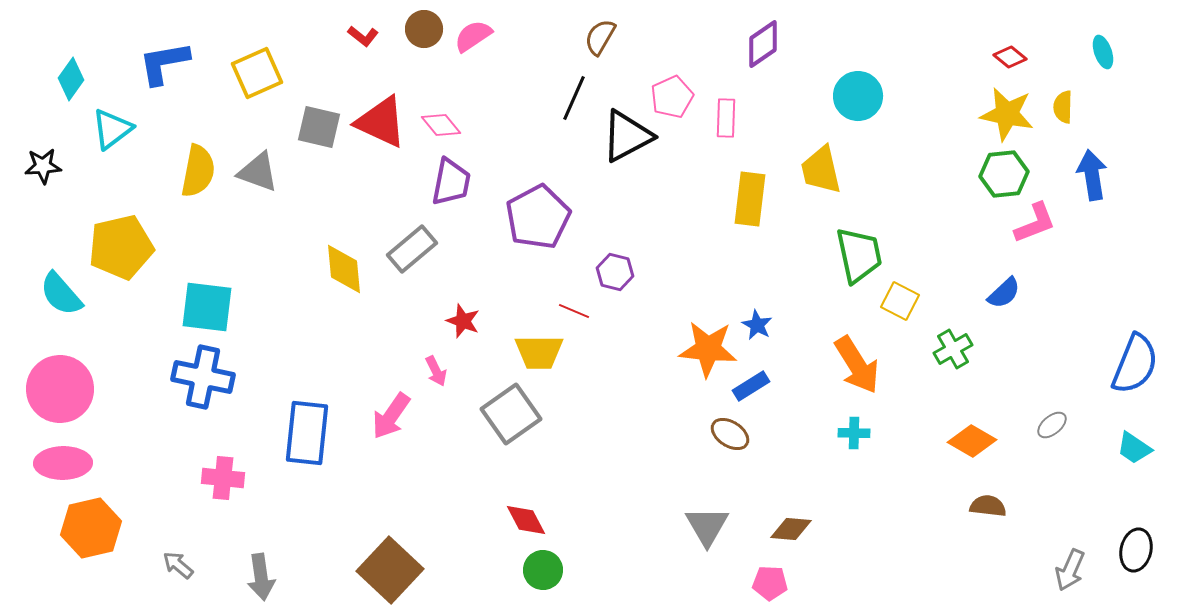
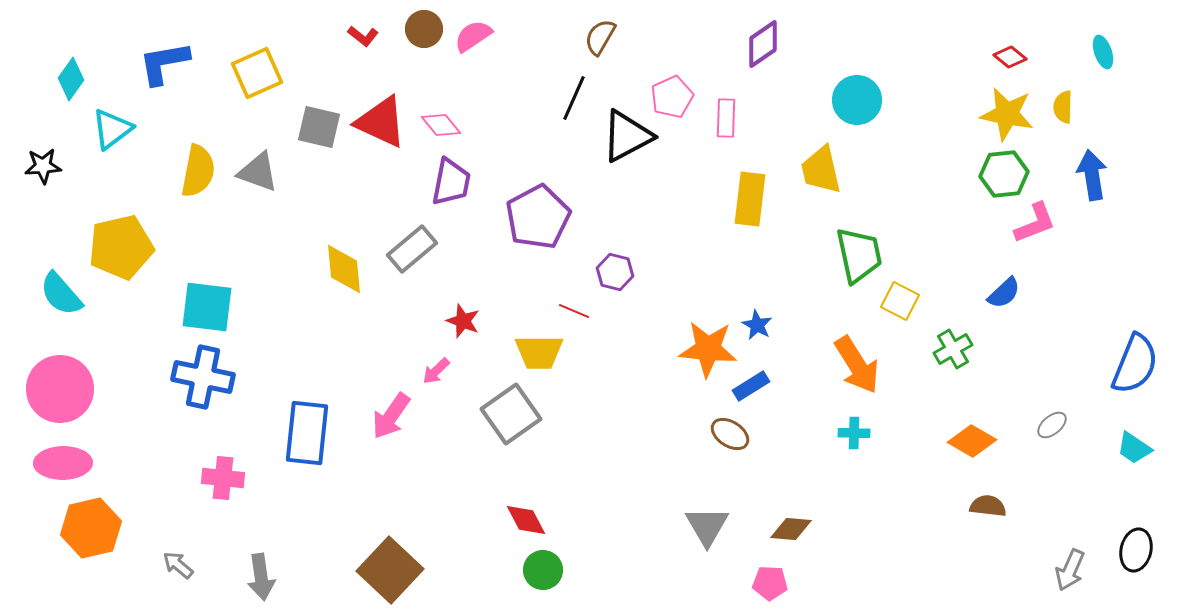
cyan circle at (858, 96): moved 1 px left, 4 px down
pink arrow at (436, 371): rotated 72 degrees clockwise
